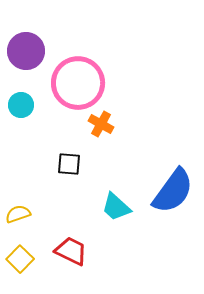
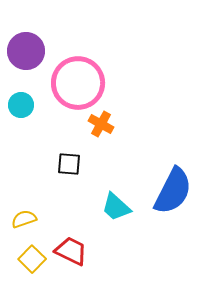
blue semicircle: rotated 9 degrees counterclockwise
yellow semicircle: moved 6 px right, 5 px down
yellow square: moved 12 px right
